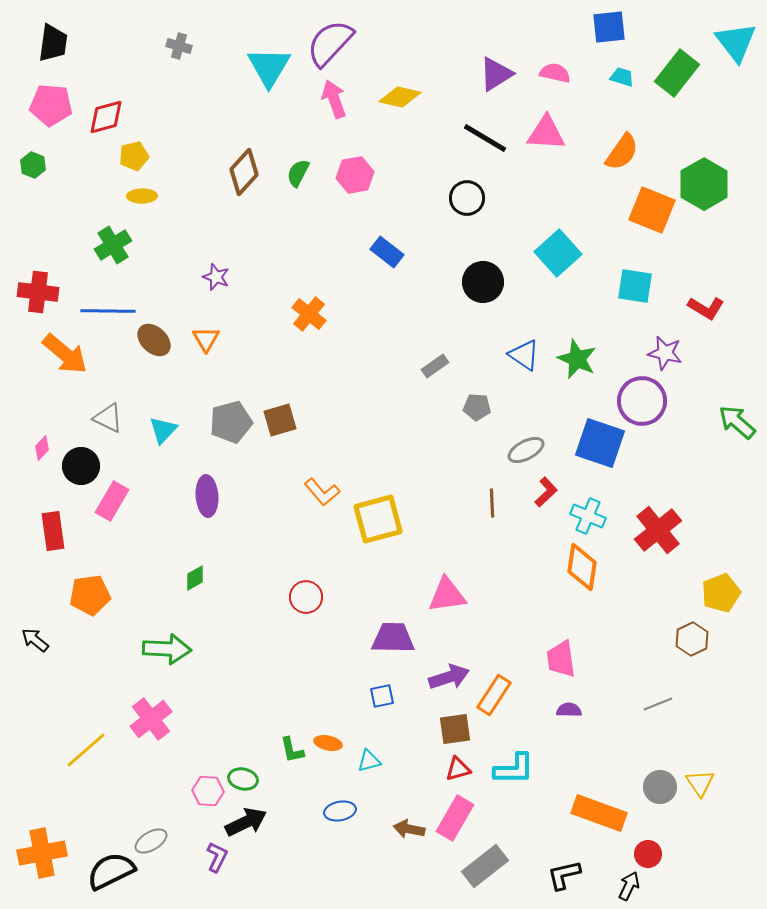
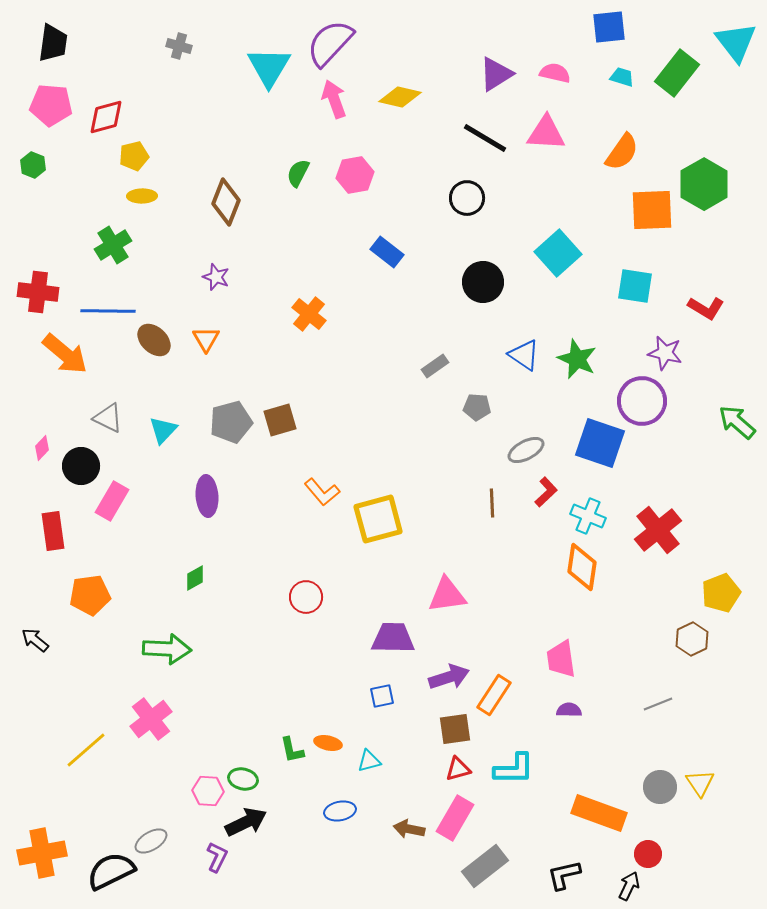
brown diamond at (244, 172): moved 18 px left, 30 px down; rotated 21 degrees counterclockwise
orange square at (652, 210): rotated 24 degrees counterclockwise
